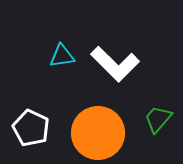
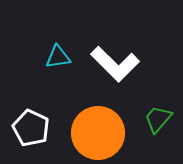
cyan triangle: moved 4 px left, 1 px down
